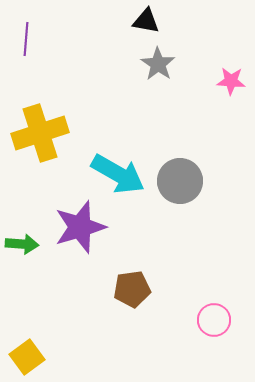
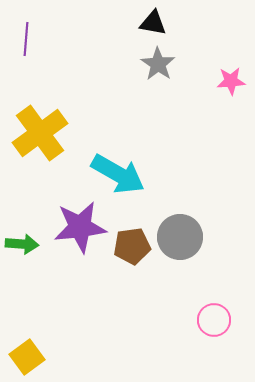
black triangle: moved 7 px right, 2 px down
pink star: rotated 8 degrees counterclockwise
yellow cross: rotated 18 degrees counterclockwise
gray circle: moved 56 px down
purple star: rotated 10 degrees clockwise
brown pentagon: moved 43 px up
